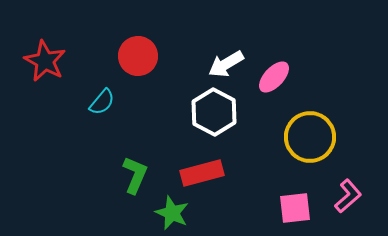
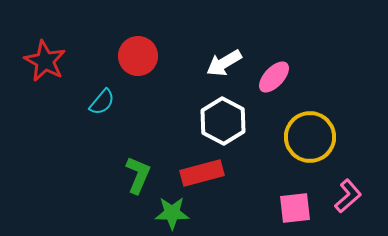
white arrow: moved 2 px left, 1 px up
white hexagon: moved 9 px right, 9 px down
green L-shape: moved 3 px right
green star: rotated 24 degrees counterclockwise
